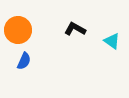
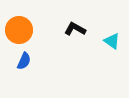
orange circle: moved 1 px right
